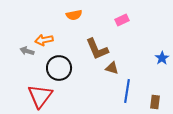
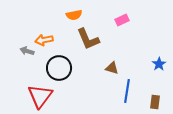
brown L-shape: moved 9 px left, 10 px up
blue star: moved 3 px left, 6 px down
